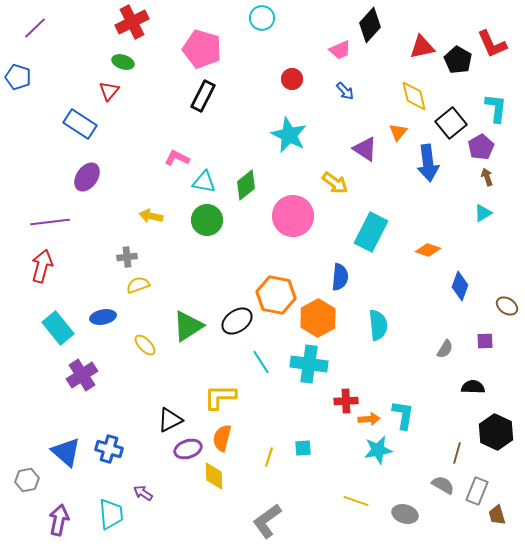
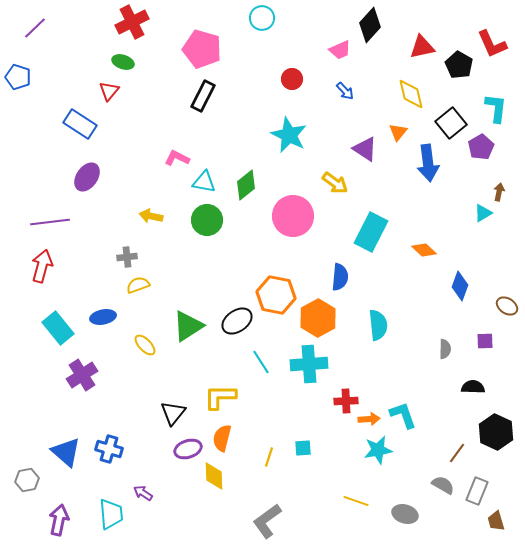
black pentagon at (458, 60): moved 1 px right, 5 px down
yellow diamond at (414, 96): moved 3 px left, 2 px up
brown arrow at (487, 177): moved 12 px right, 15 px down; rotated 30 degrees clockwise
orange diamond at (428, 250): moved 4 px left; rotated 25 degrees clockwise
gray semicircle at (445, 349): rotated 30 degrees counterclockwise
cyan cross at (309, 364): rotated 12 degrees counterclockwise
cyan L-shape at (403, 415): rotated 28 degrees counterclockwise
black triangle at (170, 420): moved 3 px right, 7 px up; rotated 24 degrees counterclockwise
brown line at (457, 453): rotated 20 degrees clockwise
brown trapezoid at (497, 515): moved 1 px left, 6 px down
